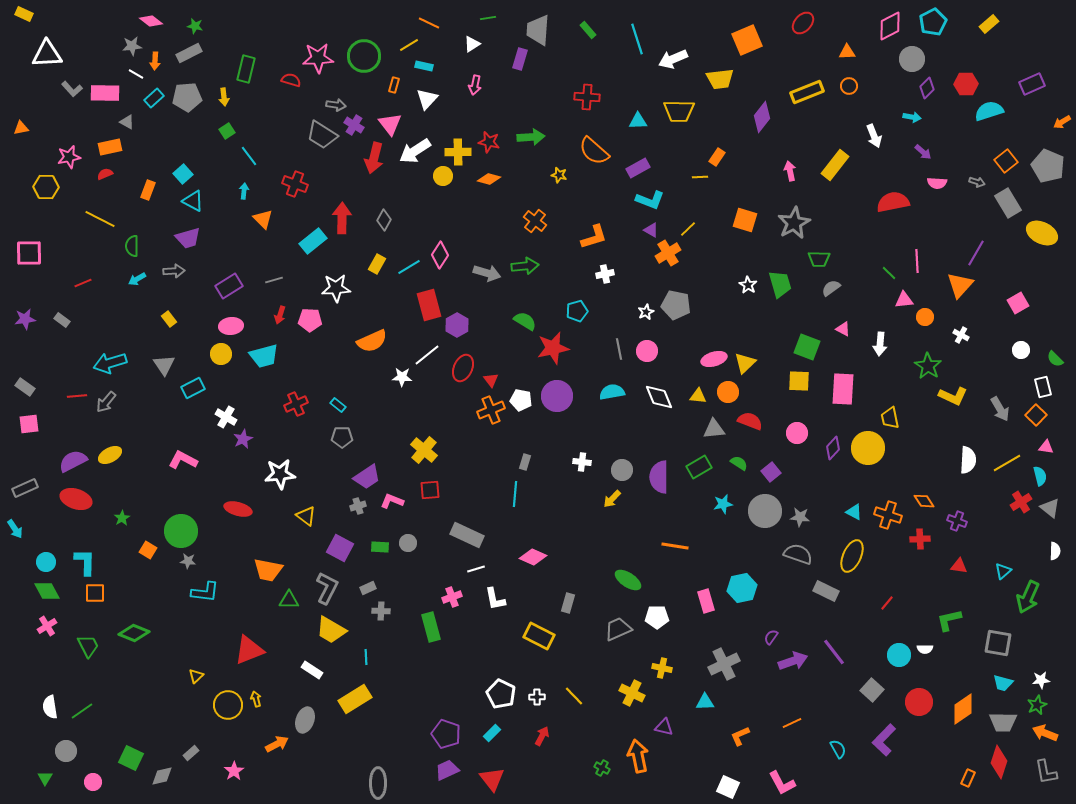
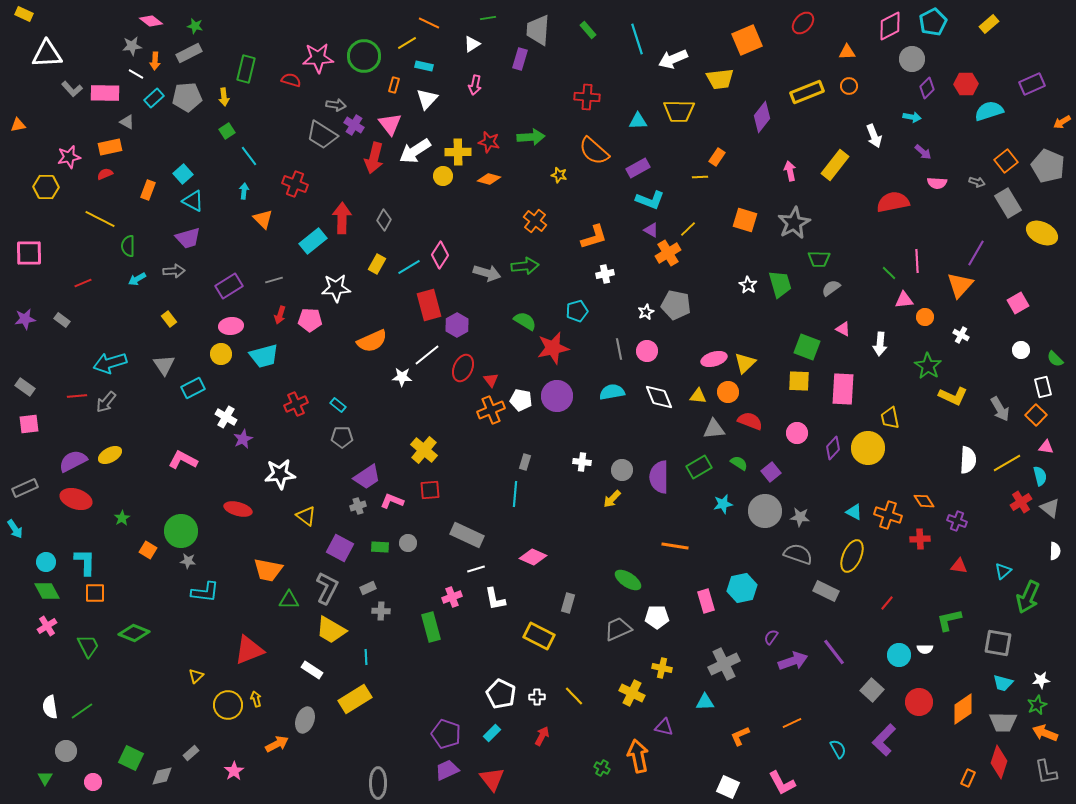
yellow line at (409, 45): moved 2 px left, 2 px up
orange triangle at (21, 128): moved 3 px left, 3 px up
green semicircle at (132, 246): moved 4 px left
